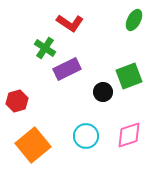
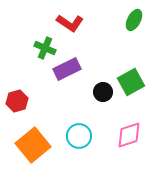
green cross: rotated 10 degrees counterclockwise
green square: moved 2 px right, 6 px down; rotated 8 degrees counterclockwise
cyan circle: moved 7 px left
